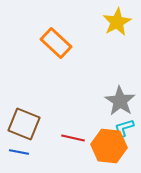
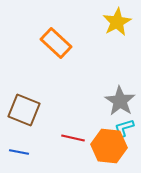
brown square: moved 14 px up
